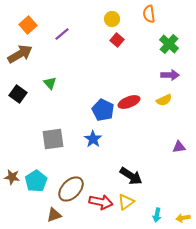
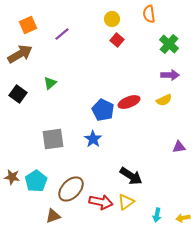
orange square: rotated 18 degrees clockwise
green triangle: rotated 32 degrees clockwise
brown triangle: moved 1 px left, 1 px down
